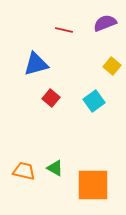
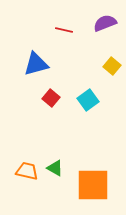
cyan square: moved 6 px left, 1 px up
orange trapezoid: moved 3 px right
